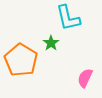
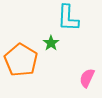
cyan L-shape: rotated 16 degrees clockwise
pink semicircle: moved 2 px right
